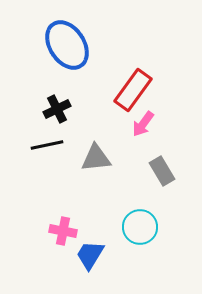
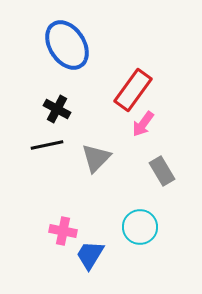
black cross: rotated 36 degrees counterclockwise
gray triangle: rotated 40 degrees counterclockwise
